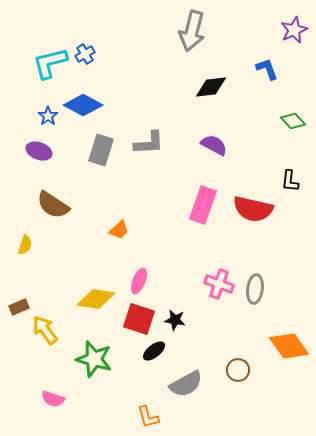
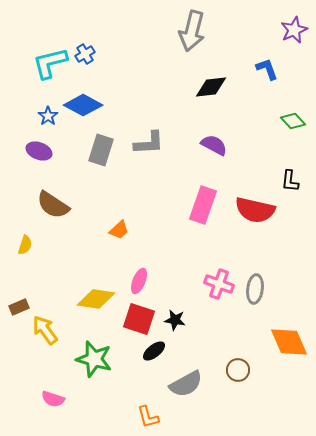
red semicircle: moved 2 px right, 1 px down
orange diamond: moved 4 px up; rotated 12 degrees clockwise
